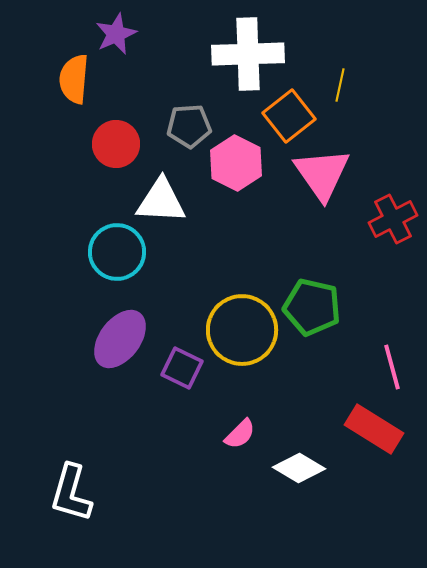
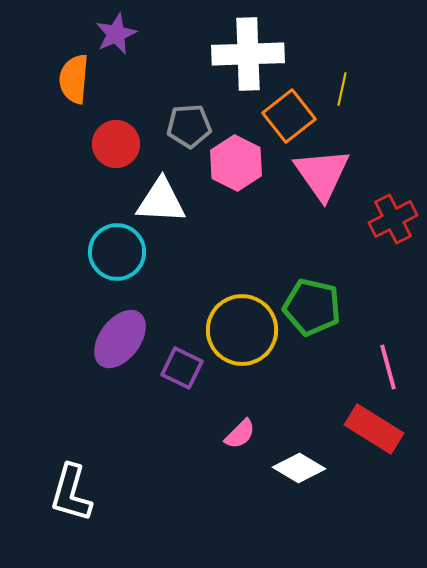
yellow line: moved 2 px right, 4 px down
pink line: moved 4 px left
